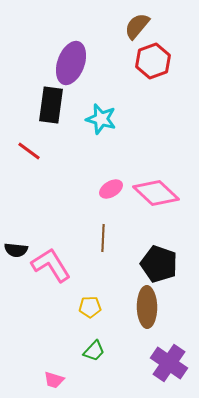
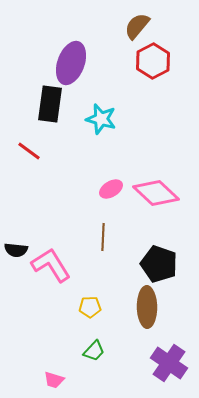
red hexagon: rotated 8 degrees counterclockwise
black rectangle: moved 1 px left, 1 px up
brown line: moved 1 px up
